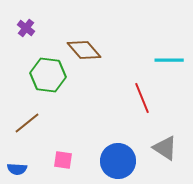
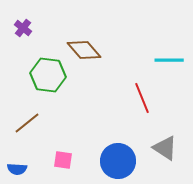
purple cross: moved 3 px left
